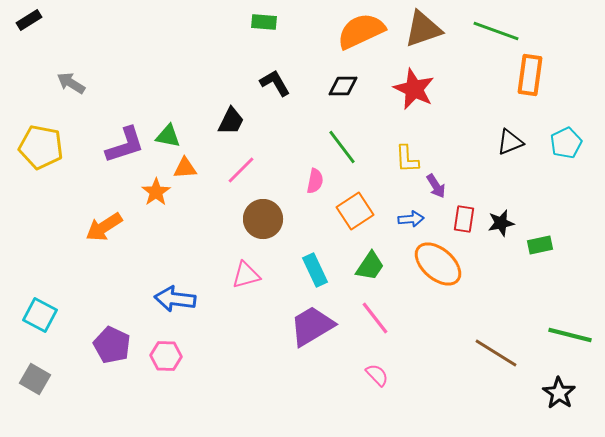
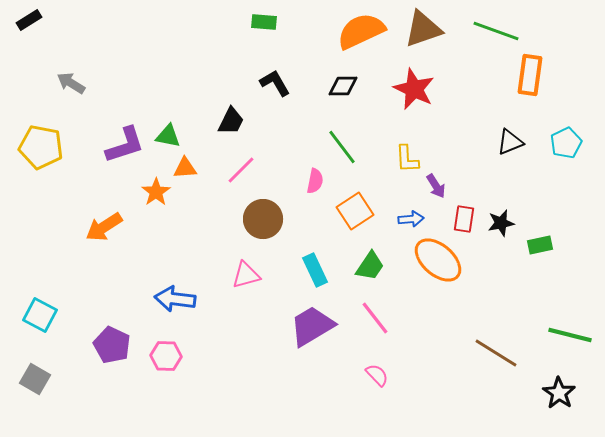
orange ellipse at (438, 264): moved 4 px up
